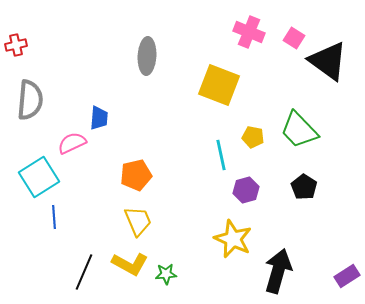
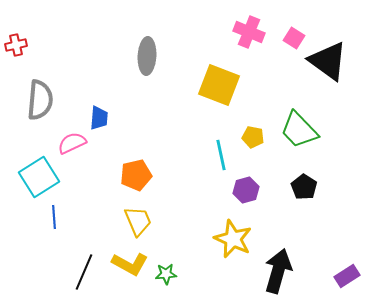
gray semicircle: moved 10 px right
